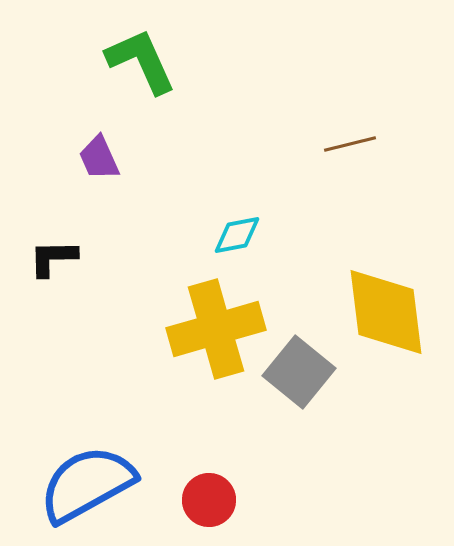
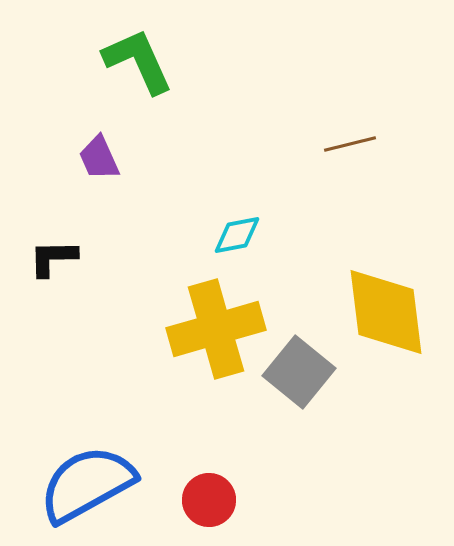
green L-shape: moved 3 px left
